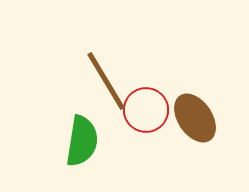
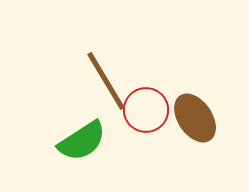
green semicircle: rotated 48 degrees clockwise
